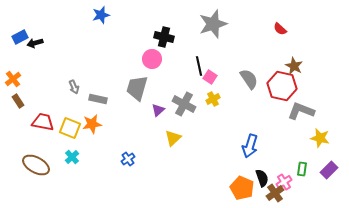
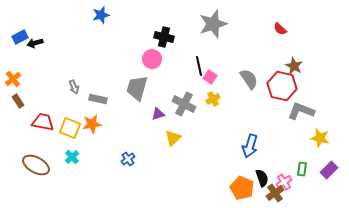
purple triangle: moved 4 px down; rotated 24 degrees clockwise
